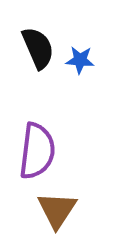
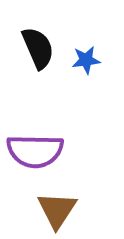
blue star: moved 6 px right; rotated 12 degrees counterclockwise
purple semicircle: moved 2 px left; rotated 84 degrees clockwise
